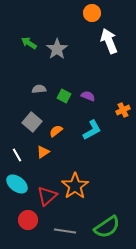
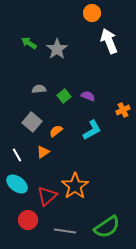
green square: rotated 24 degrees clockwise
